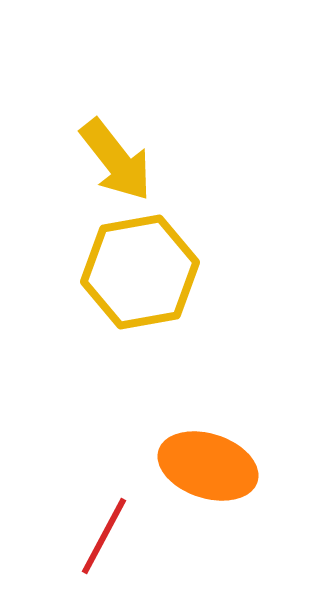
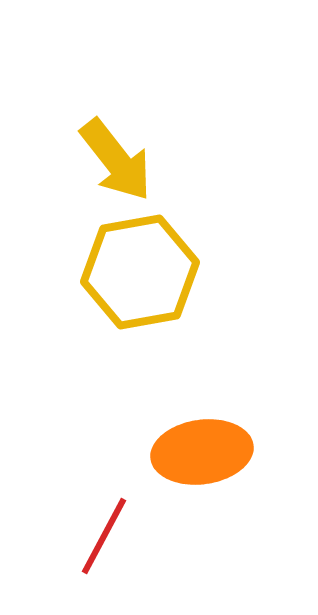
orange ellipse: moved 6 px left, 14 px up; rotated 26 degrees counterclockwise
